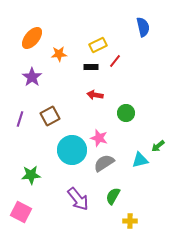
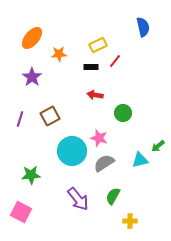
green circle: moved 3 px left
cyan circle: moved 1 px down
